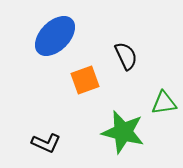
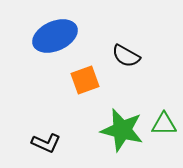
blue ellipse: rotated 21 degrees clockwise
black semicircle: rotated 144 degrees clockwise
green triangle: moved 21 px down; rotated 8 degrees clockwise
green star: moved 1 px left, 2 px up
